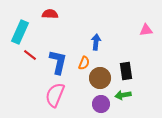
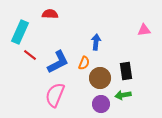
pink triangle: moved 2 px left
blue L-shape: rotated 50 degrees clockwise
